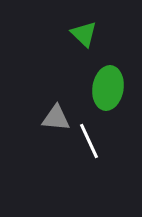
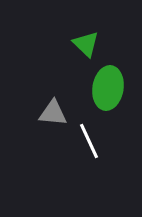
green triangle: moved 2 px right, 10 px down
gray triangle: moved 3 px left, 5 px up
